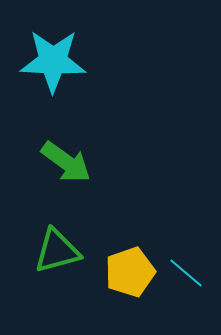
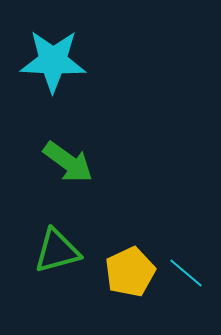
green arrow: moved 2 px right
yellow pentagon: rotated 6 degrees counterclockwise
